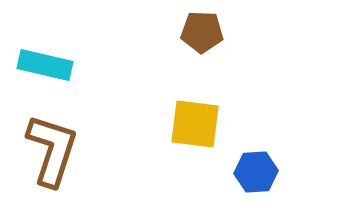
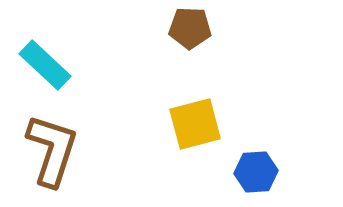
brown pentagon: moved 12 px left, 4 px up
cyan rectangle: rotated 30 degrees clockwise
yellow square: rotated 22 degrees counterclockwise
